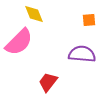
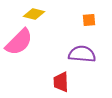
yellow diamond: rotated 55 degrees counterclockwise
red trapezoid: moved 13 px right; rotated 40 degrees counterclockwise
